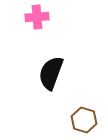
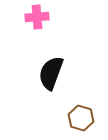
brown hexagon: moved 3 px left, 2 px up
